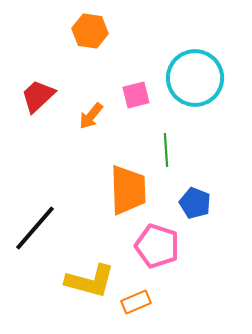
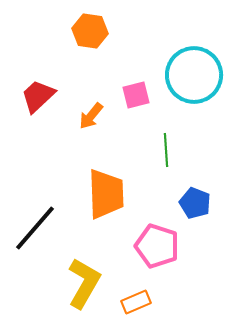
cyan circle: moved 1 px left, 3 px up
orange trapezoid: moved 22 px left, 4 px down
yellow L-shape: moved 6 px left, 2 px down; rotated 75 degrees counterclockwise
